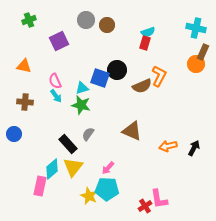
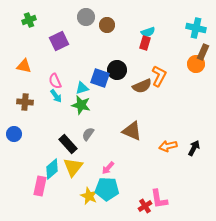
gray circle: moved 3 px up
